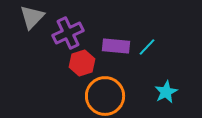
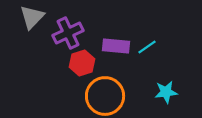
cyan line: rotated 12 degrees clockwise
cyan star: rotated 20 degrees clockwise
